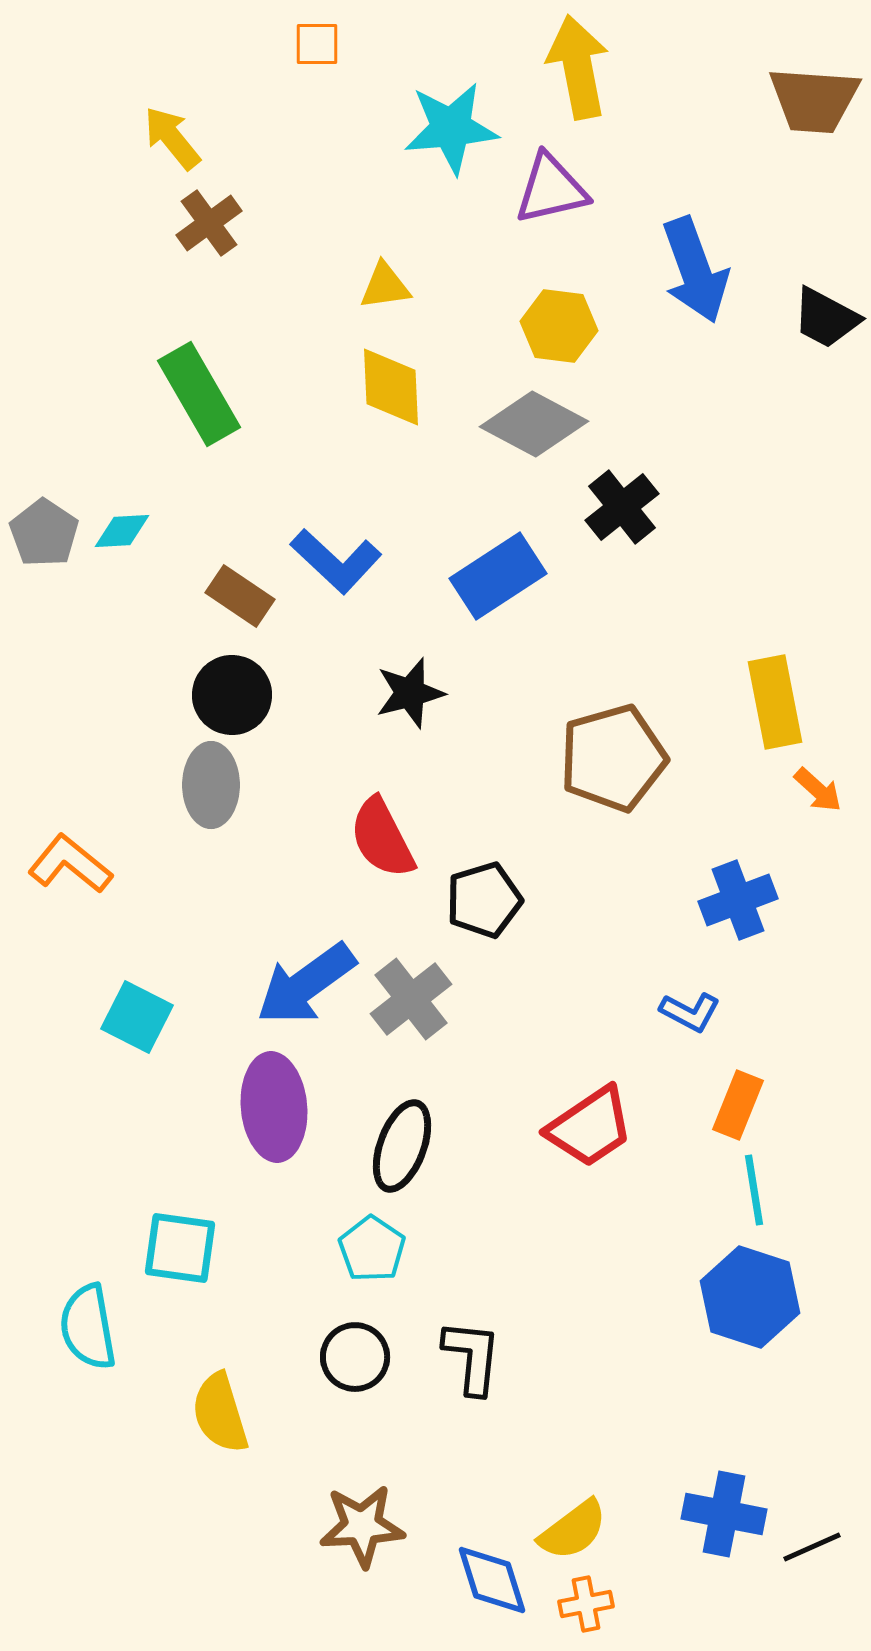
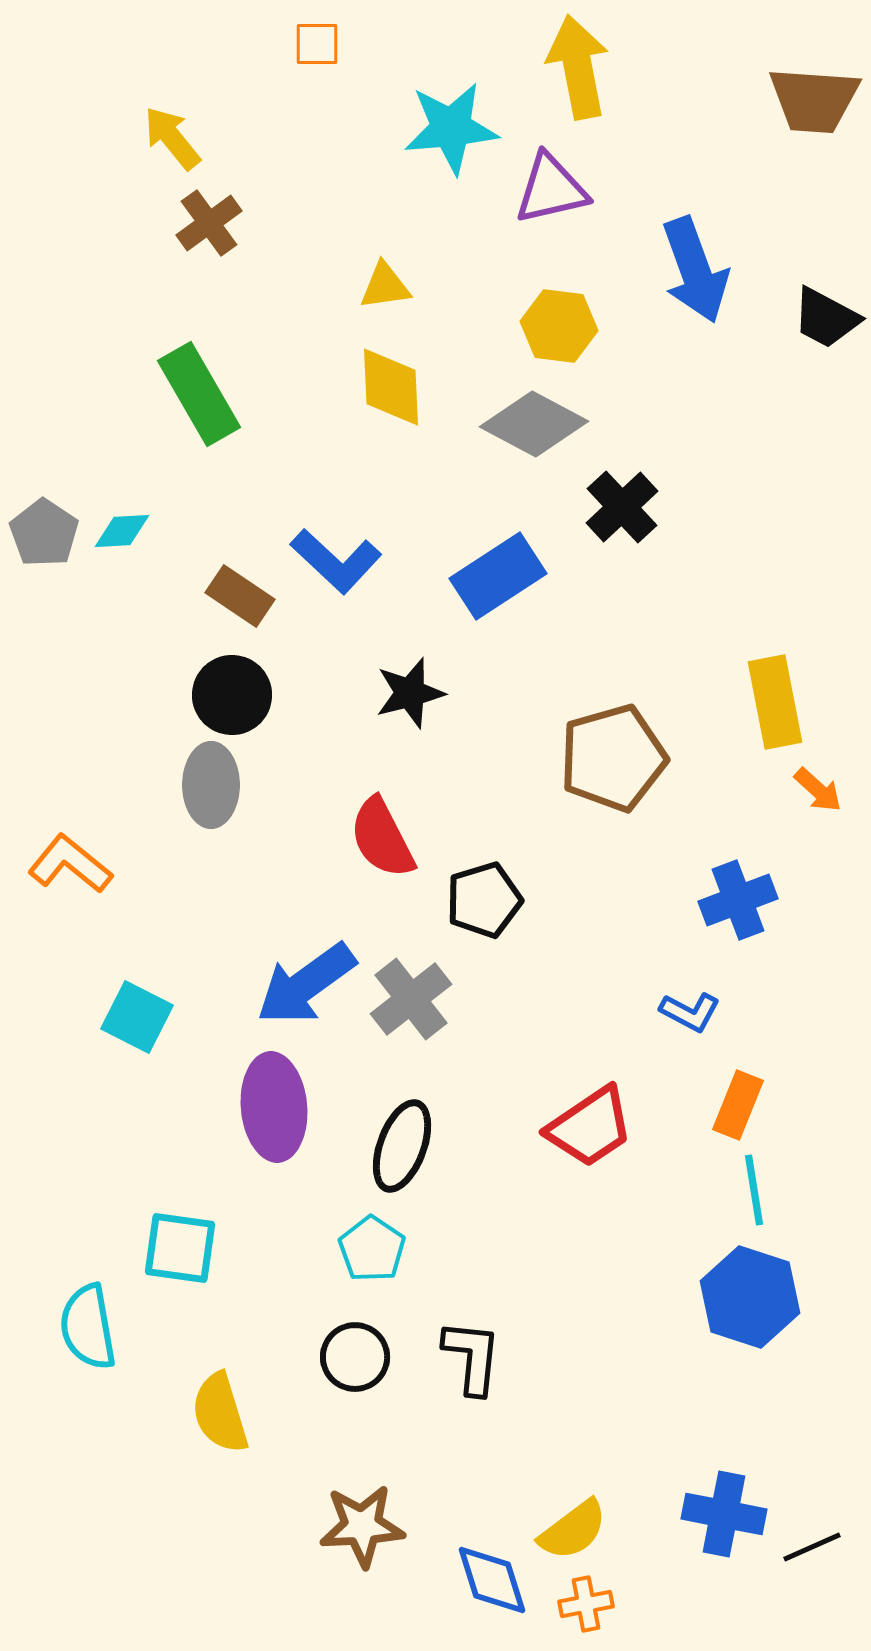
black cross at (622, 507): rotated 4 degrees counterclockwise
